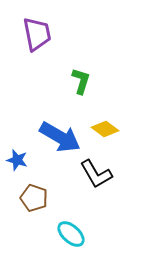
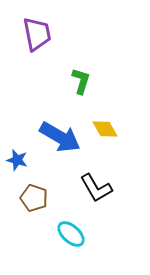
yellow diamond: rotated 24 degrees clockwise
black L-shape: moved 14 px down
